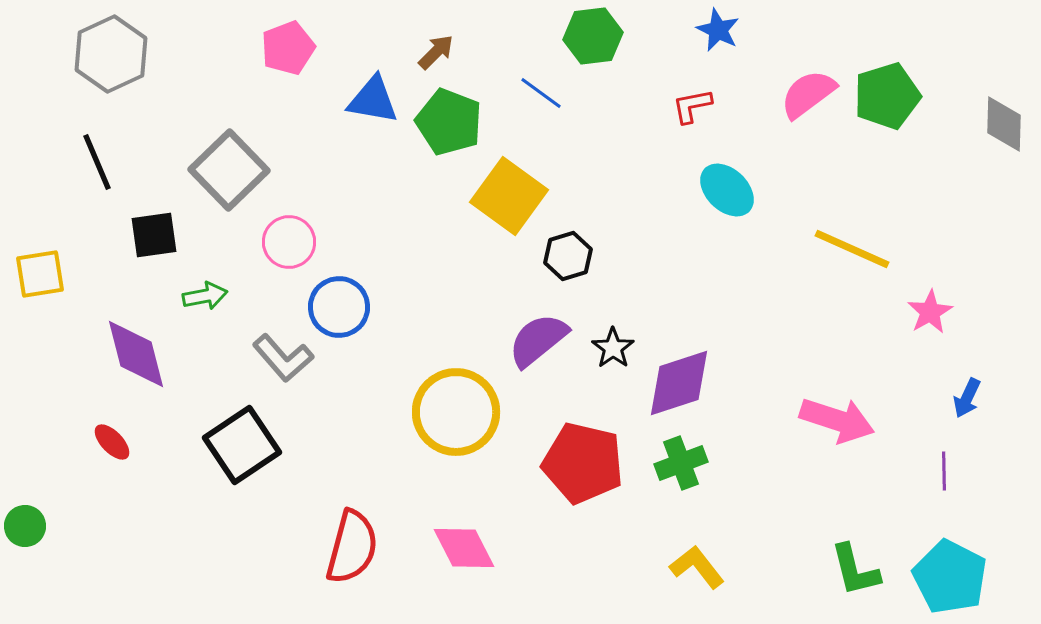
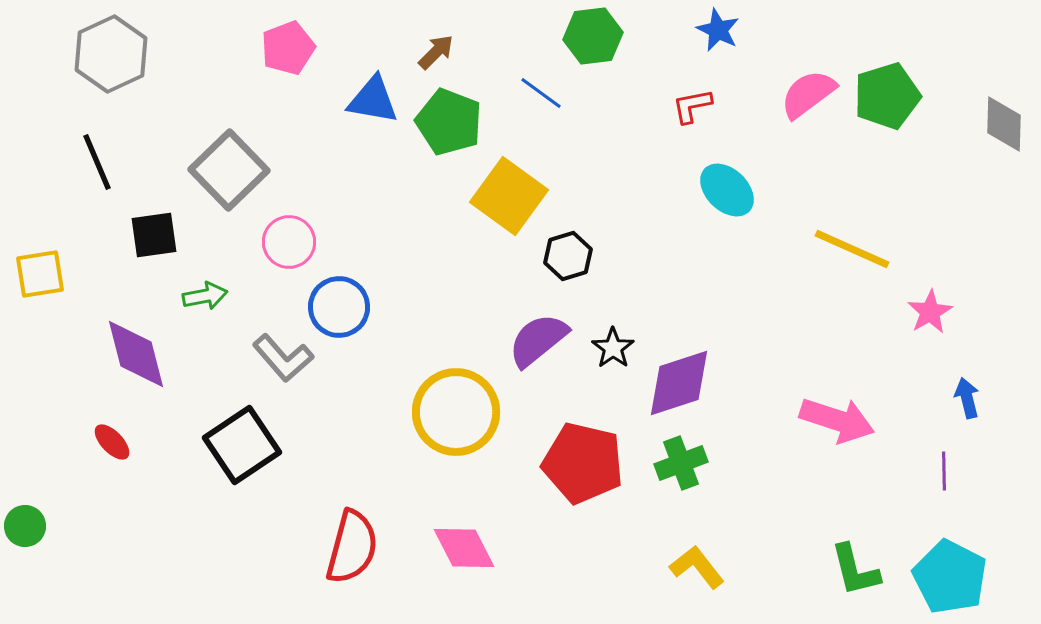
blue arrow at (967, 398): rotated 141 degrees clockwise
